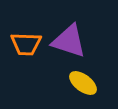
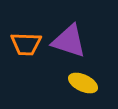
yellow ellipse: rotated 12 degrees counterclockwise
